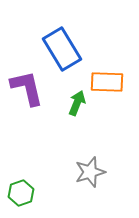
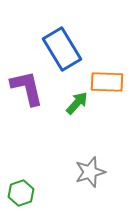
green arrow: rotated 20 degrees clockwise
